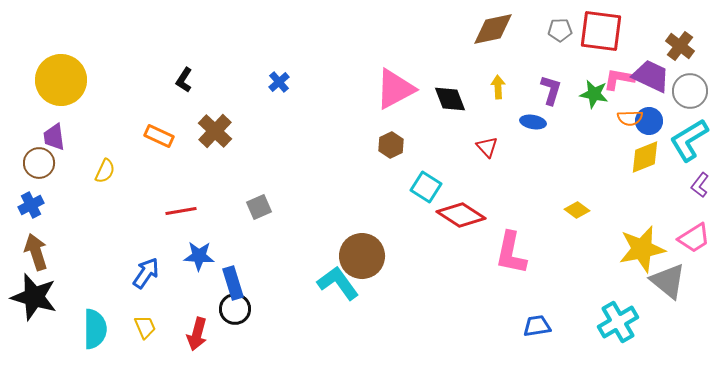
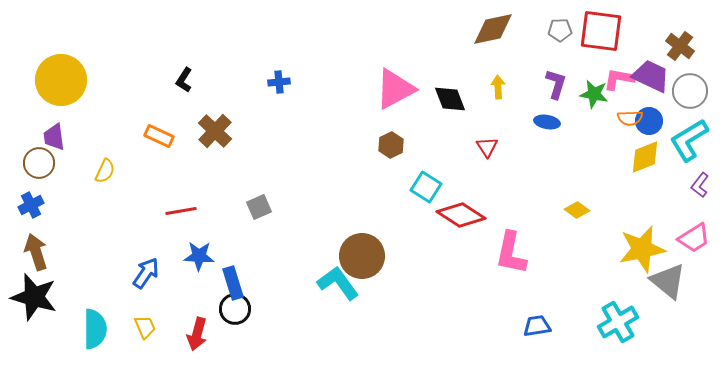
blue cross at (279, 82): rotated 35 degrees clockwise
purple L-shape at (551, 90): moved 5 px right, 6 px up
blue ellipse at (533, 122): moved 14 px right
red triangle at (487, 147): rotated 10 degrees clockwise
